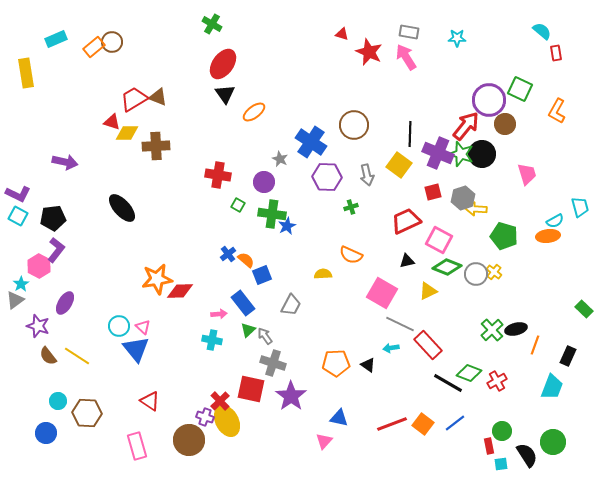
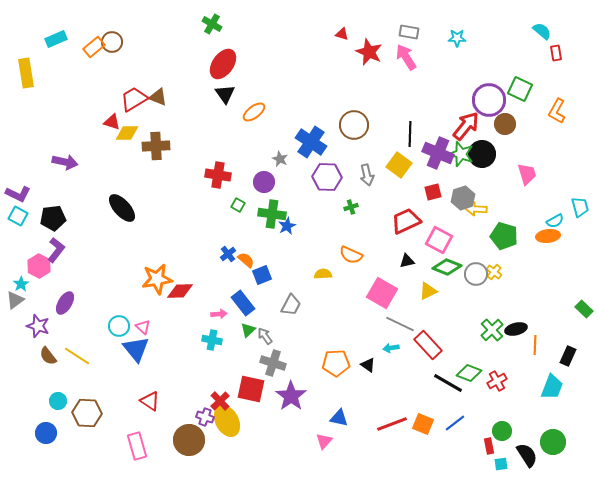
orange line at (535, 345): rotated 18 degrees counterclockwise
orange square at (423, 424): rotated 15 degrees counterclockwise
